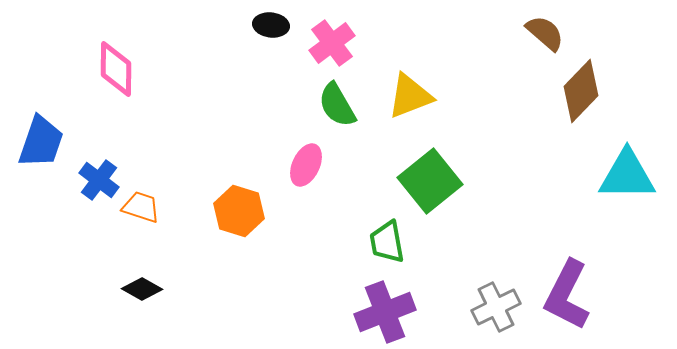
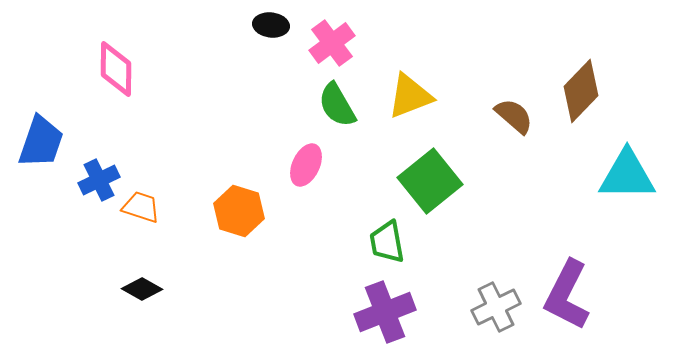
brown semicircle: moved 31 px left, 83 px down
blue cross: rotated 27 degrees clockwise
